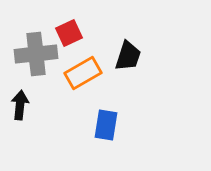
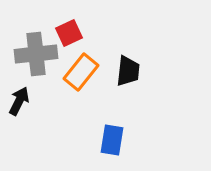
black trapezoid: moved 15 px down; rotated 12 degrees counterclockwise
orange rectangle: moved 2 px left, 1 px up; rotated 21 degrees counterclockwise
black arrow: moved 1 px left, 4 px up; rotated 20 degrees clockwise
blue rectangle: moved 6 px right, 15 px down
